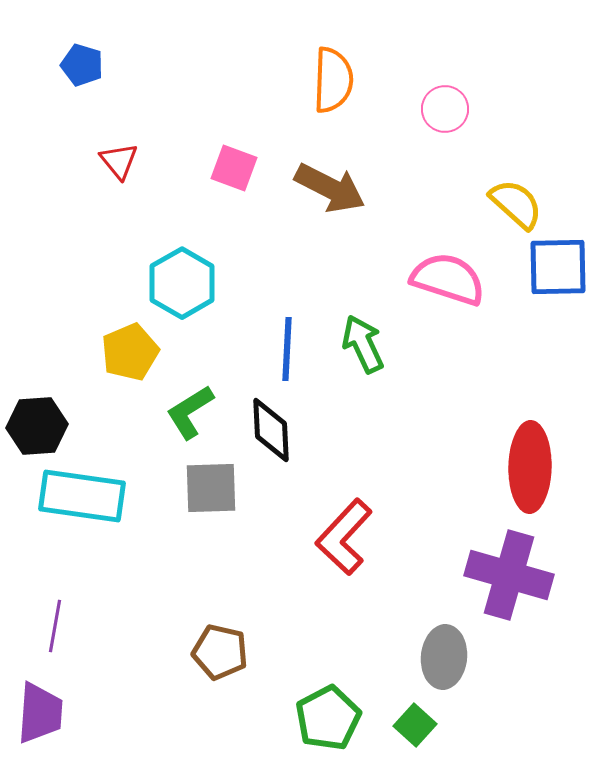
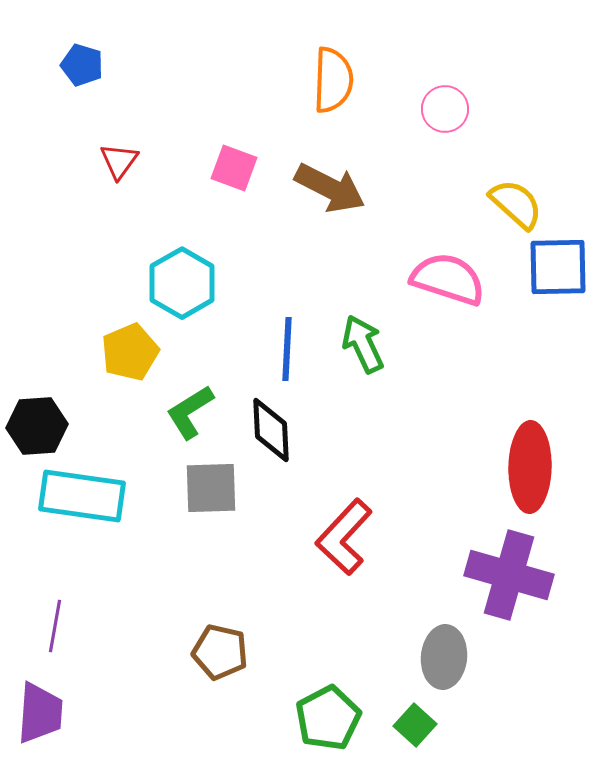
red triangle: rotated 15 degrees clockwise
